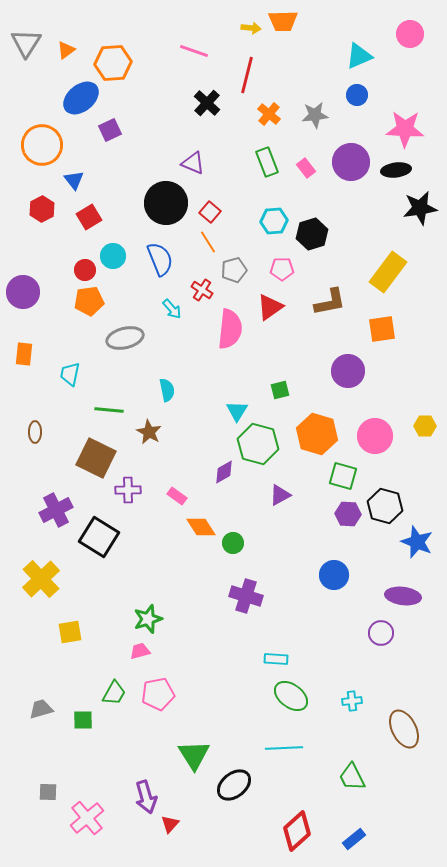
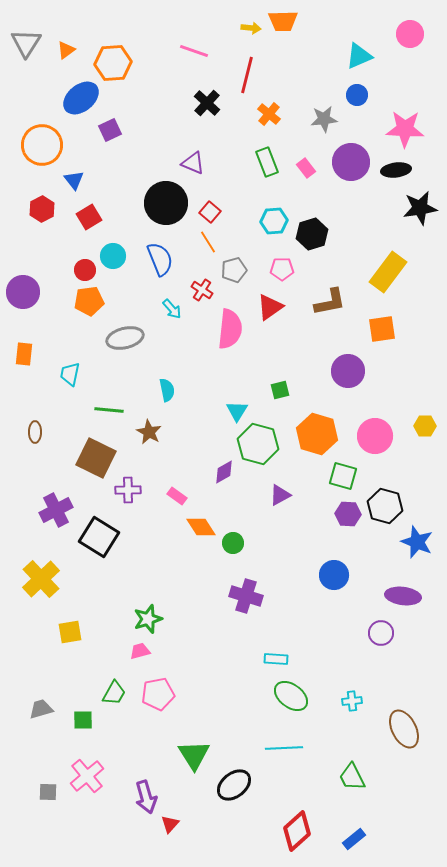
gray star at (315, 115): moved 9 px right, 4 px down
pink cross at (87, 818): moved 42 px up
